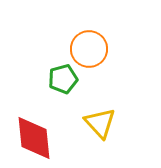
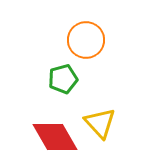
orange circle: moved 3 px left, 9 px up
red diamond: moved 21 px right, 1 px up; rotated 24 degrees counterclockwise
